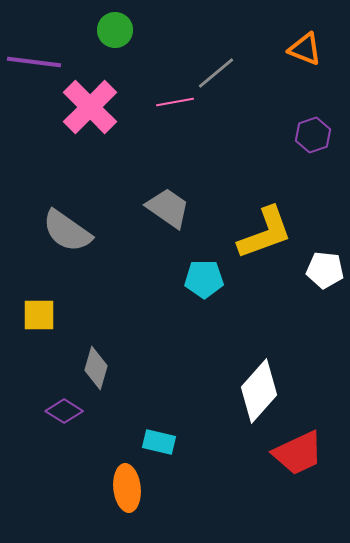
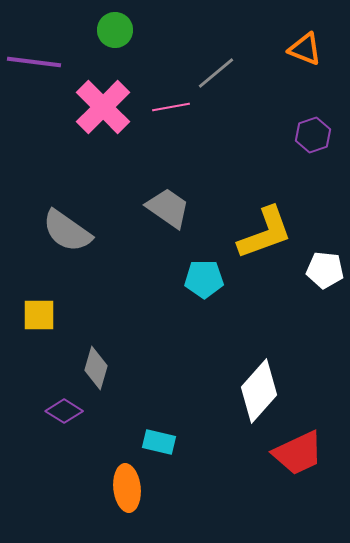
pink line: moved 4 px left, 5 px down
pink cross: moved 13 px right
